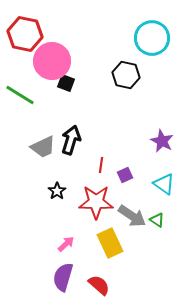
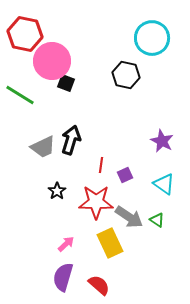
gray arrow: moved 3 px left, 1 px down
